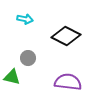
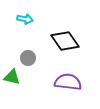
black diamond: moved 1 px left, 5 px down; rotated 28 degrees clockwise
